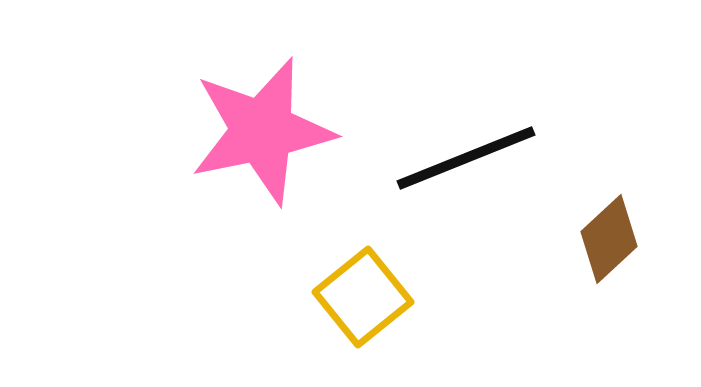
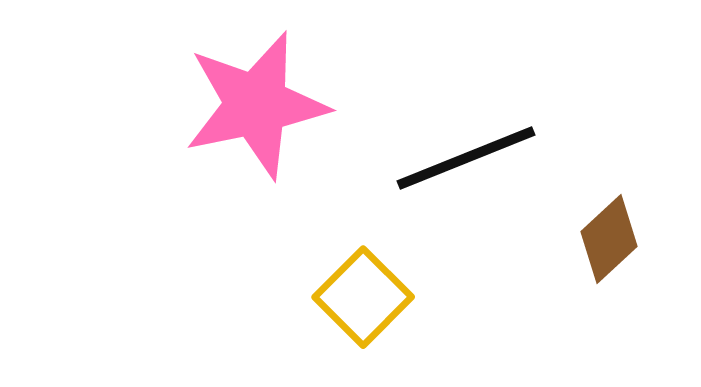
pink star: moved 6 px left, 26 px up
yellow square: rotated 6 degrees counterclockwise
